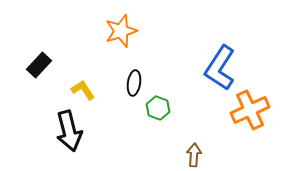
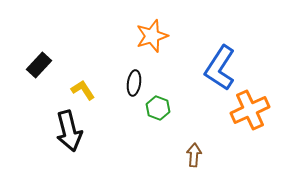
orange star: moved 31 px right, 5 px down
